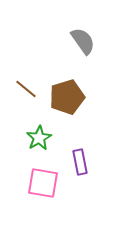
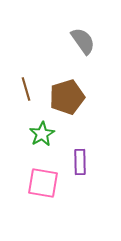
brown line: rotated 35 degrees clockwise
green star: moved 3 px right, 4 px up
purple rectangle: rotated 10 degrees clockwise
